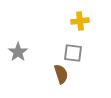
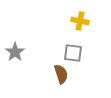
yellow cross: rotated 18 degrees clockwise
gray star: moved 3 px left
